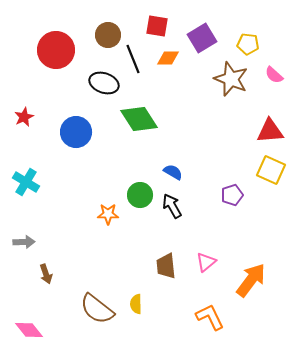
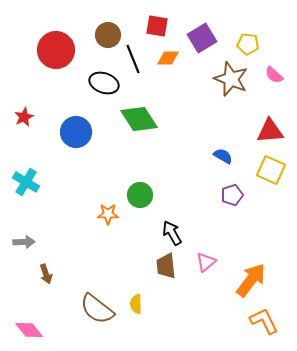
blue semicircle: moved 50 px right, 16 px up
black arrow: moved 27 px down
orange L-shape: moved 54 px right, 4 px down
